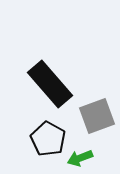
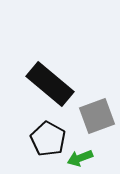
black rectangle: rotated 9 degrees counterclockwise
